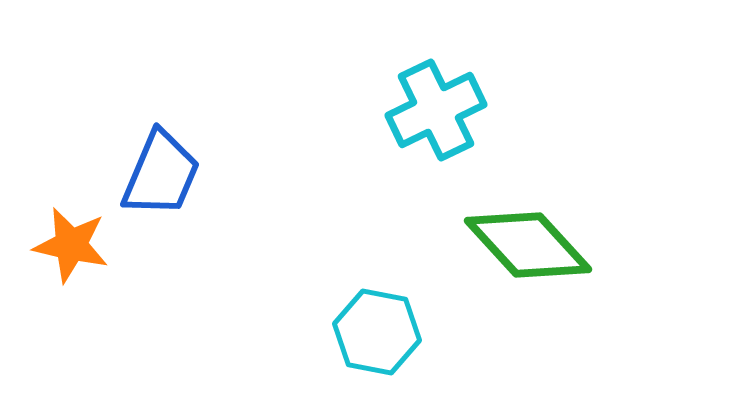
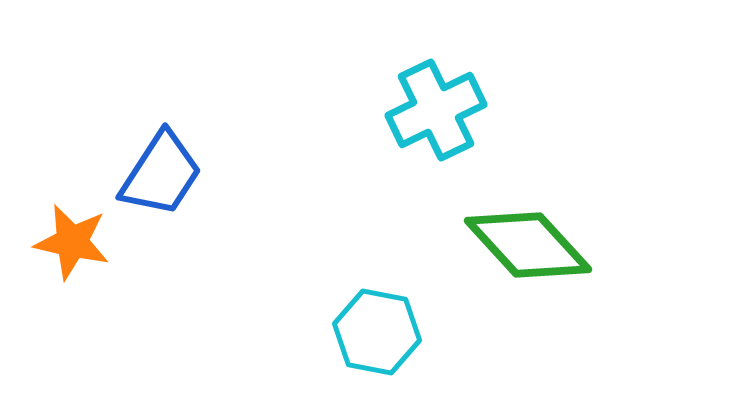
blue trapezoid: rotated 10 degrees clockwise
orange star: moved 1 px right, 3 px up
